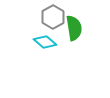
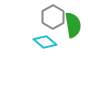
green semicircle: moved 1 px left, 3 px up
